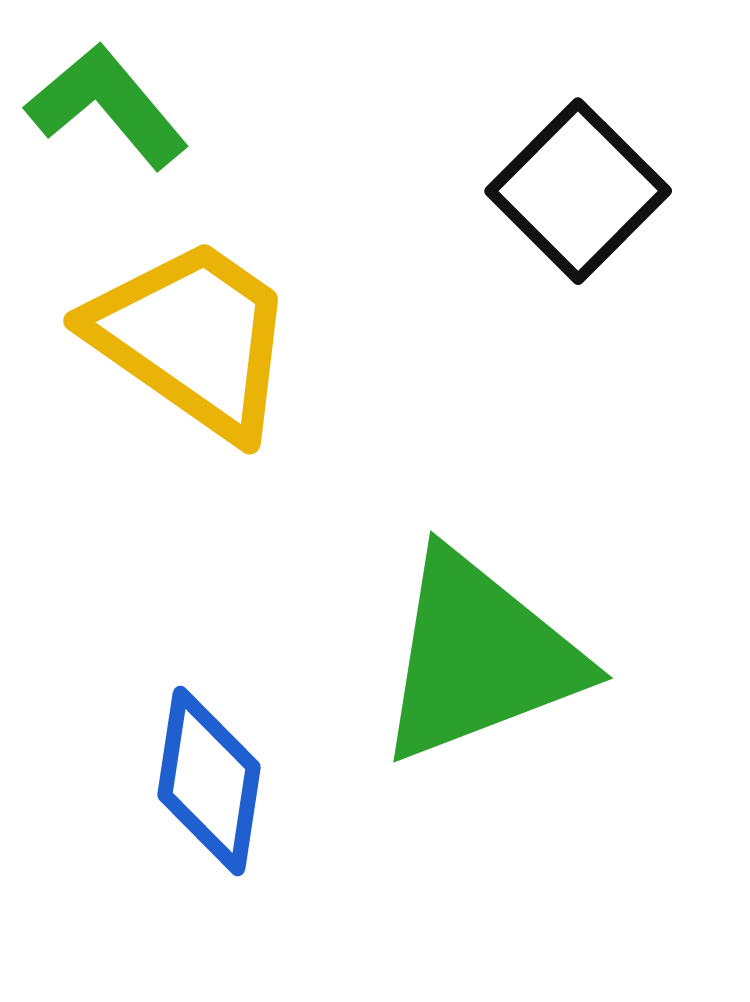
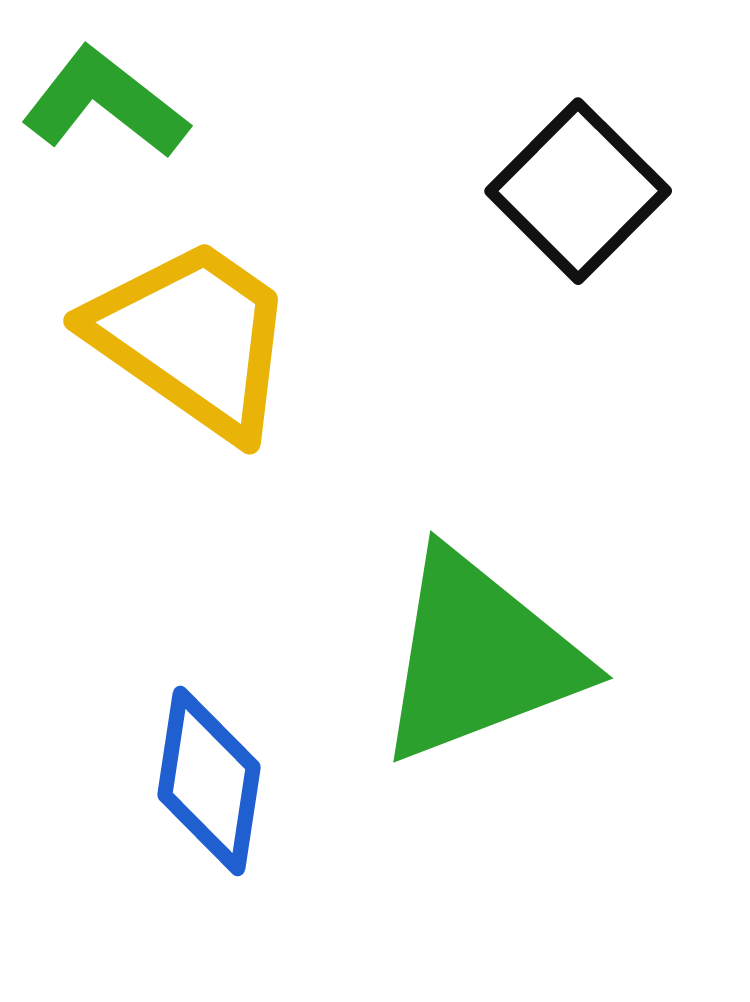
green L-shape: moved 2 px left, 3 px up; rotated 12 degrees counterclockwise
